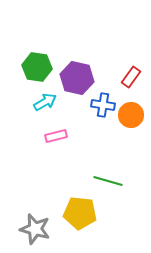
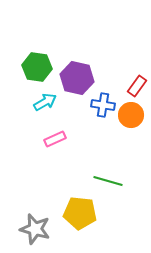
red rectangle: moved 6 px right, 9 px down
pink rectangle: moved 1 px left, 3 px down; rotated 10 degrees counterclockwise
